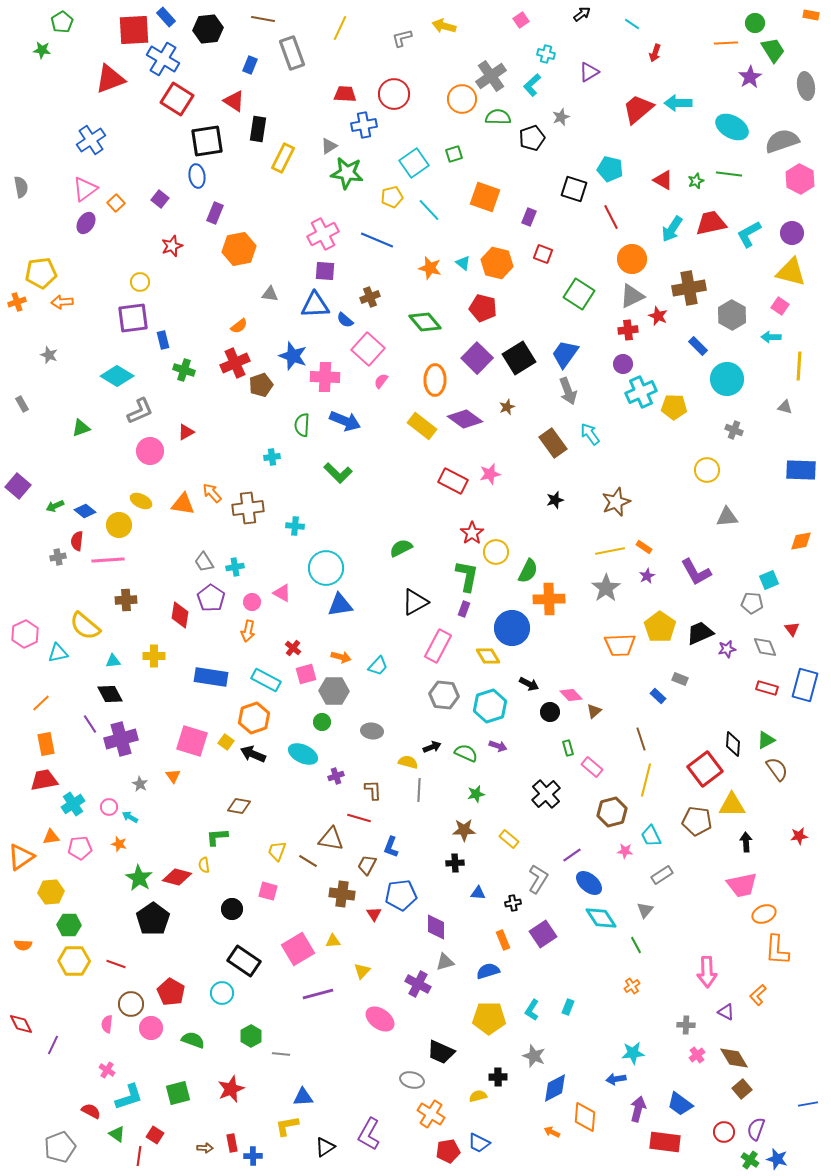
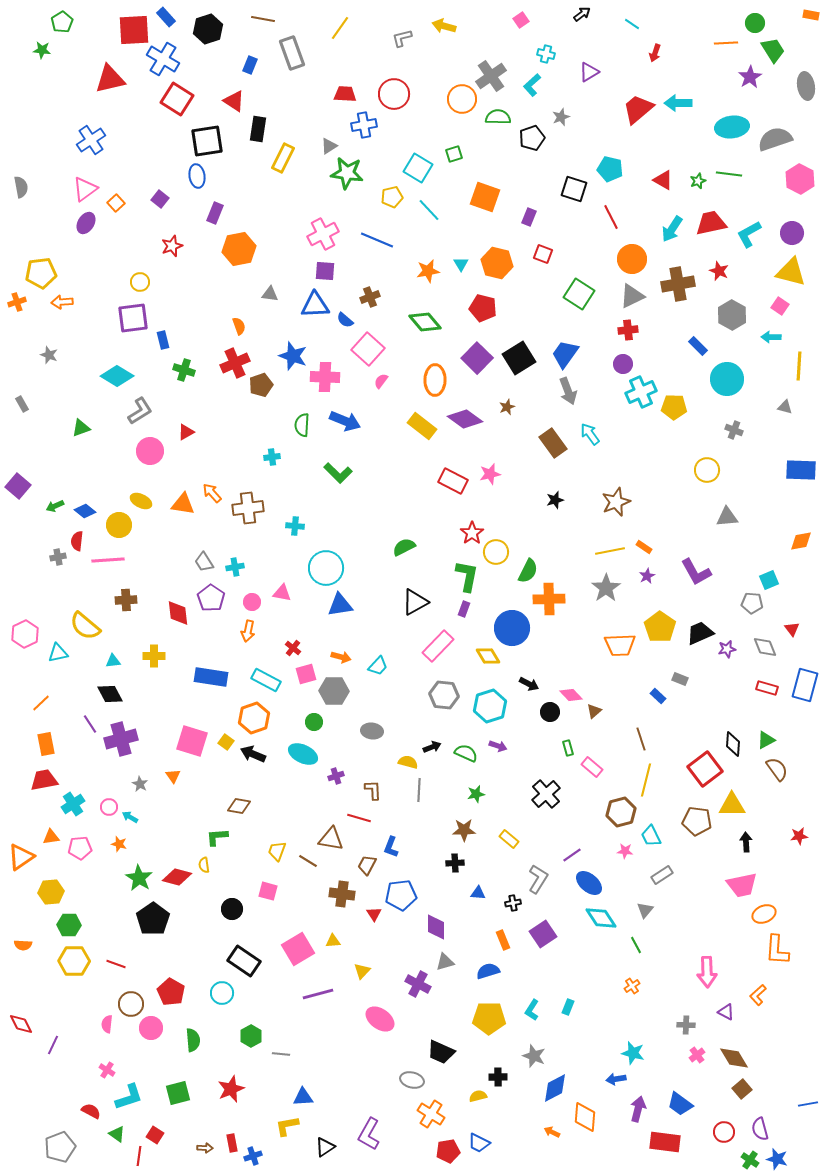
yellow line at (340, 28): rotated 10 degrees clockwise
black hexagon at (208, 29): rotated 12 degrees counterclockwise
red triangle at (110, 79): rotated 8 degrees clockwise
cyan ellipse at (732, 127): rotated 36 degrees counterclockwise
gray semicircle at (782, 141): moved 7 px left, 2 px up
cyan square at (414, 163): moved 4 px right, 5 px down; rotated 24 degrees counterclockwise
green star at (696, 181): moved 2 px right
cyan triangle at (463, 263): moved 2 px left, 1 px down; rotated 21 degrees clockwise
orange star at (430, 268): moved 2 px left, 3 px down; rotated 25 degrees counterclockwise
brown cross at (689, 288): moved 11 px left, 4 px up
red star at (658, 316): moved 61 px right, 45 px up
orange semicircle at (239, 326): rotated 72 degrees counterclockwise
gray L-shape at (140, 411): rotated 8 degrees counterclockwise
green semicircle at (401, 548): moved 3 px right, 1 px up
pink triangle at (282, 593): rotated 18 degrees counterclockwise
red diamond at (180, 615): moved 2 px left, 2 px up; rotated 16 degrees counterclockwise
pink rectangle at (438, 646): rotated 16 degrees clockwise
green circle at (322, 722): moved 8 px left
brown hexagon at (612, 812): moved 9 px right
green semicircle at (193, 1040): rotated 65 degrees clockwise
cyan star at (633, 1053): rotated 20 degrees clockwise
purple semicircle at (756, 1129): moved 4 px right; rotated 35 degrees counterclockwise
blue cross at (253, 1156): rotated 18 degrees counterclockwise
